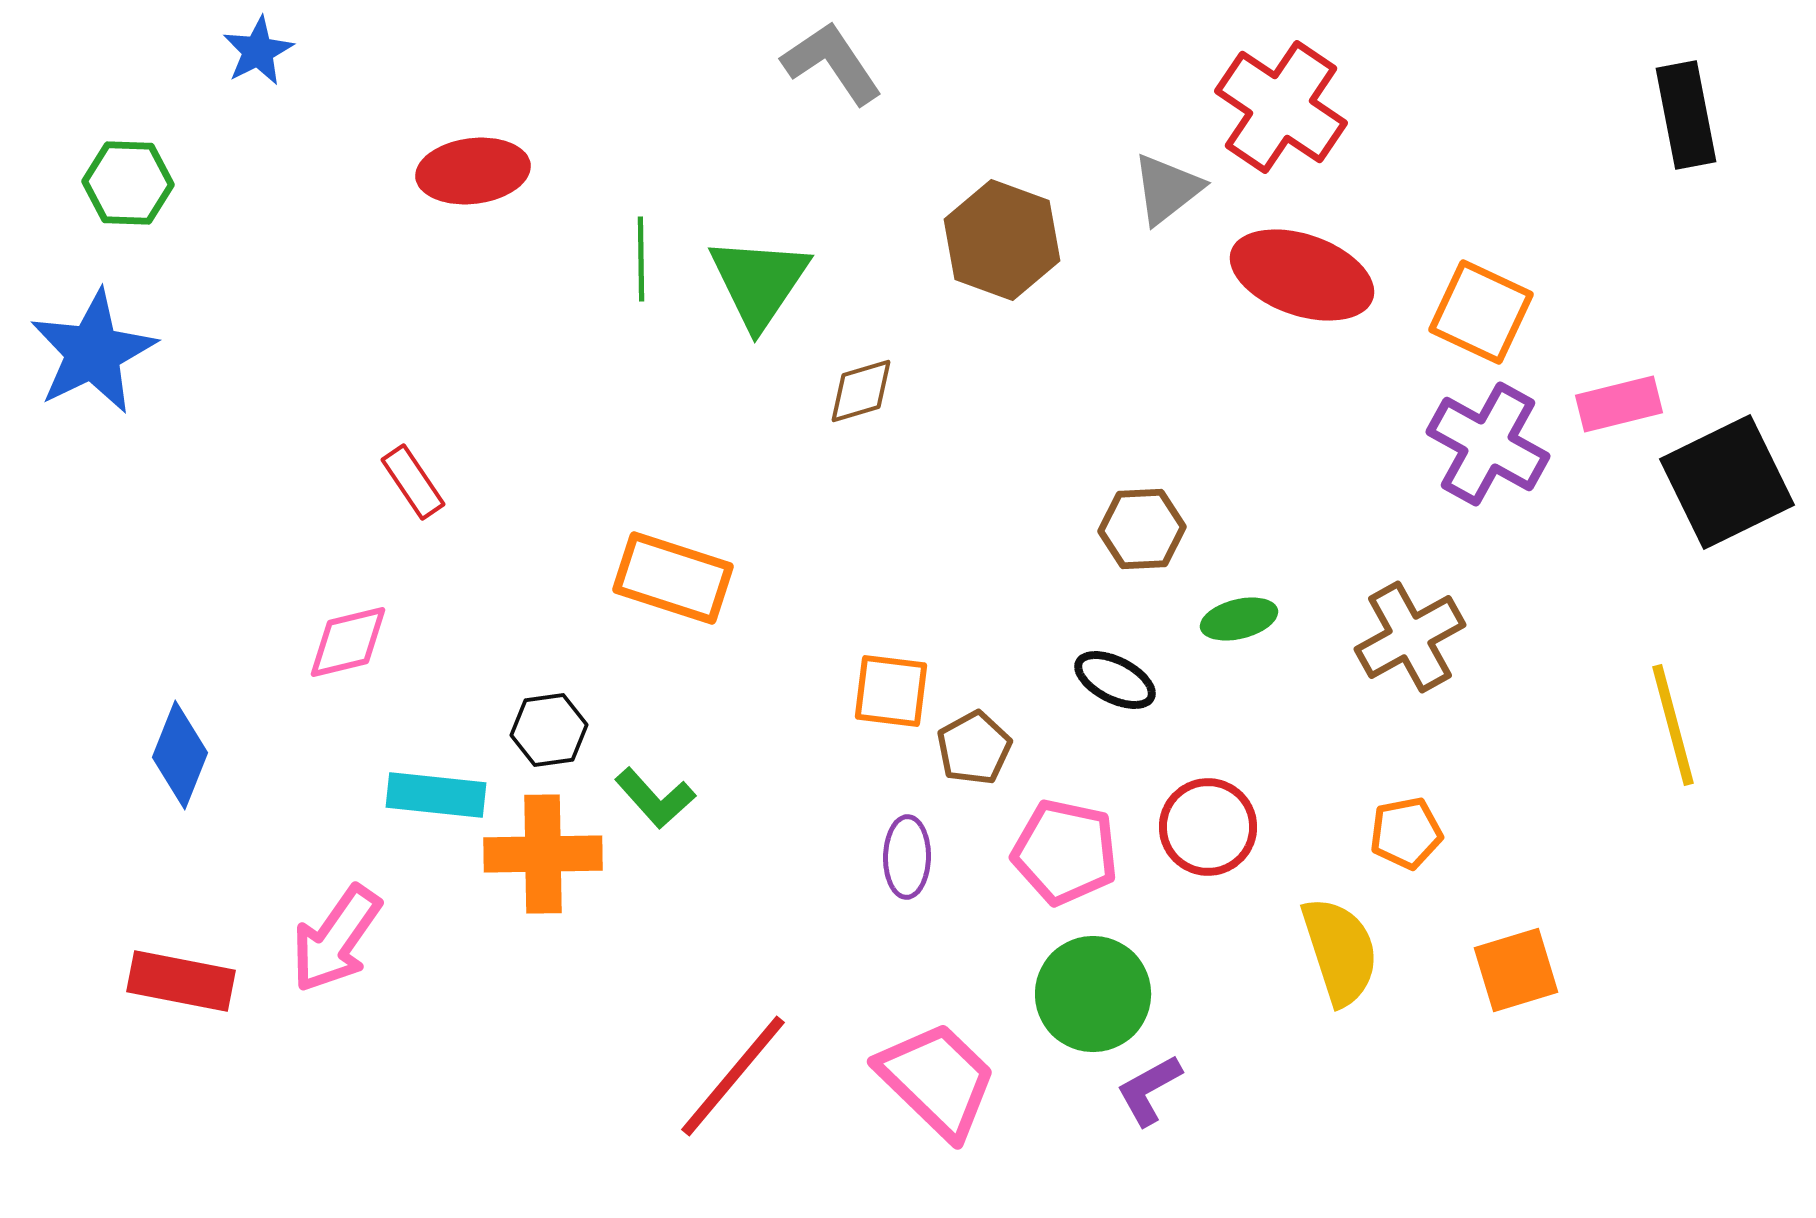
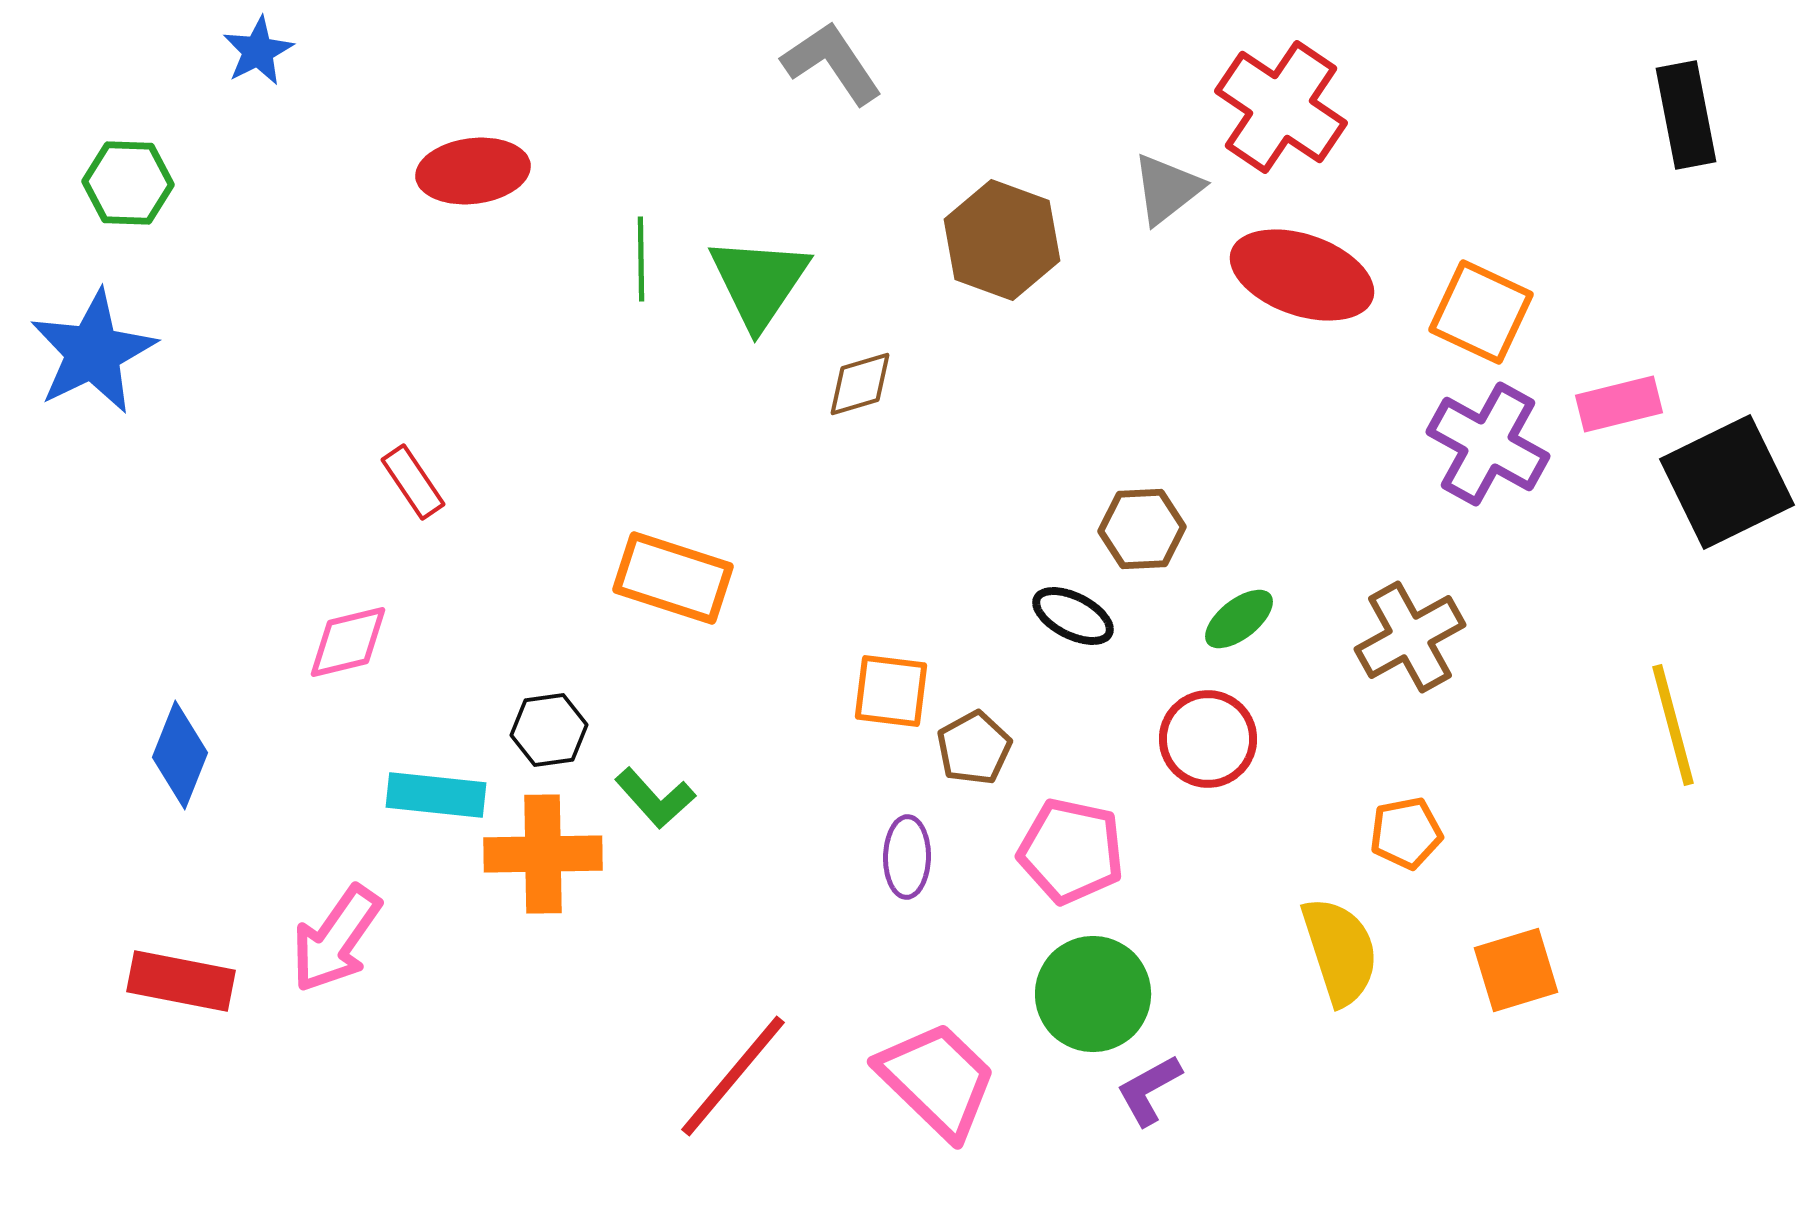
brown diamond at (861, 391): moved 1 px left, 7 px up
green ellipse at (1239, 619): rotated 24 degrees counterclockwise
black ellipse at (1115, 680): moved 42 px left, 64 px up
red circle at (1208, 827): moved 88 px up
pink pentagon at (1065, 852): moved 6 px right, 1 px up
